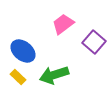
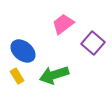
purple square: moved 1 px left, 1 px down
yellow rectangle: moved 1 px left, 1 px up; rotated 14 degrees clockwise
